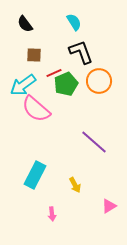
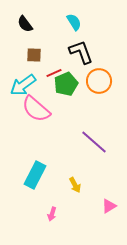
pink arrow: rotated 24 degrees clockwise
